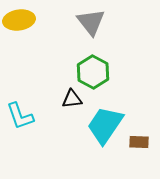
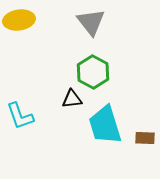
cyan trapezoid: rotated 51 degrees counterclockwise
brown rectangle: moved 6 px right, 4 px up
